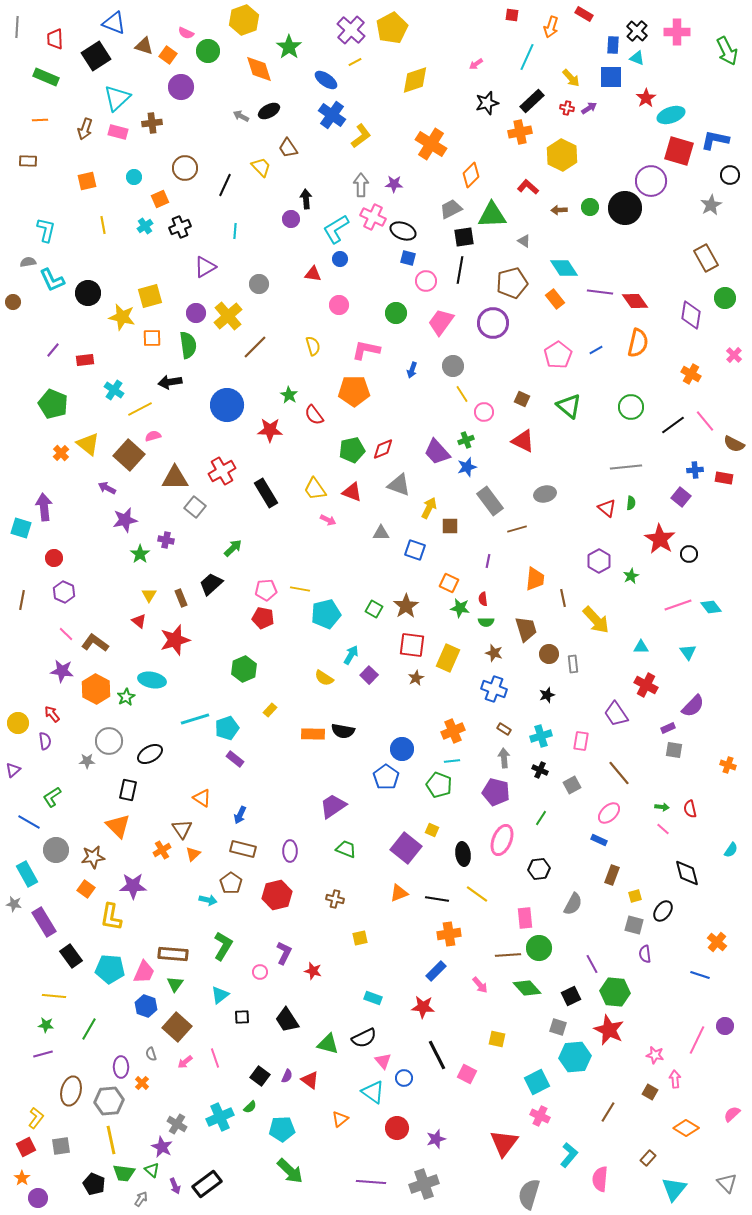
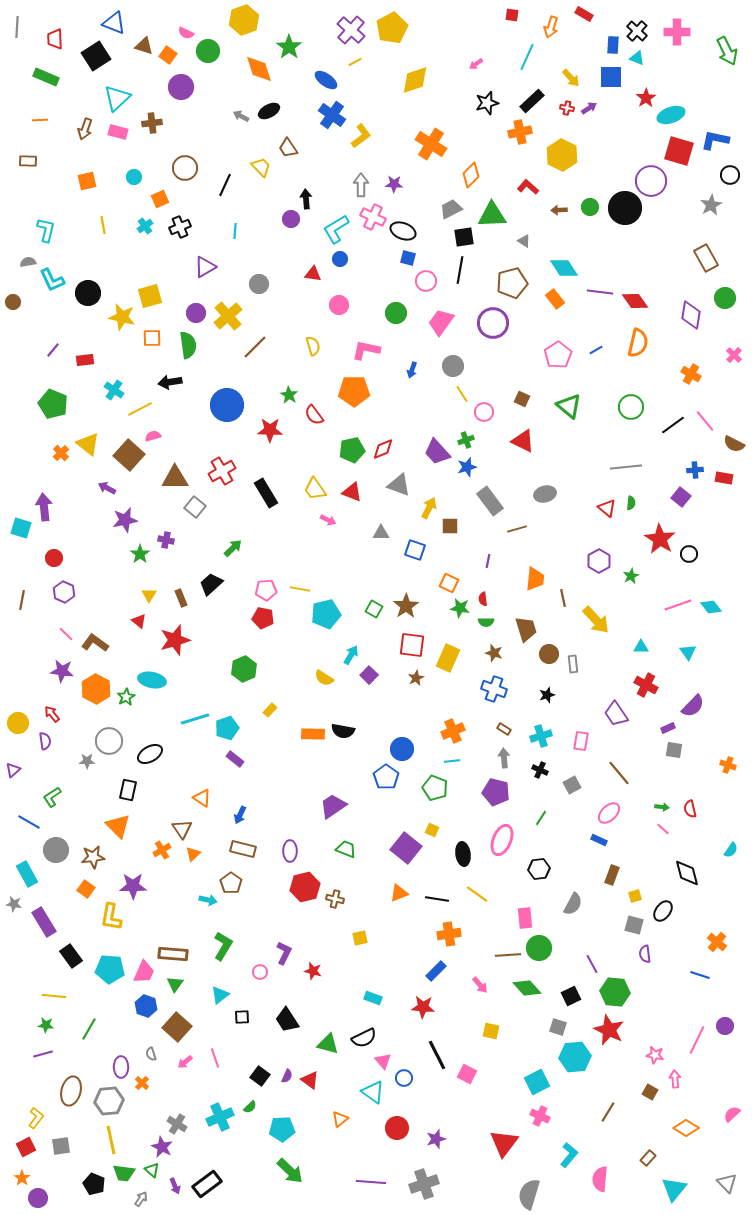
green pentagon at (439, 785): moved 4 px left, 3 px down
red hexagon at (277, 895): moved 28 px right, 8 px up
yellow square at (497, 1039): moved 6 px left, 8 px up
